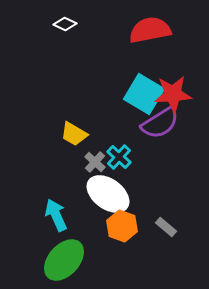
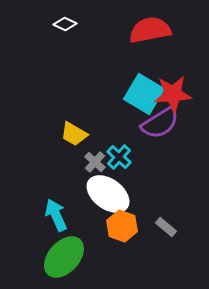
green ellipse: moved 3 px up
